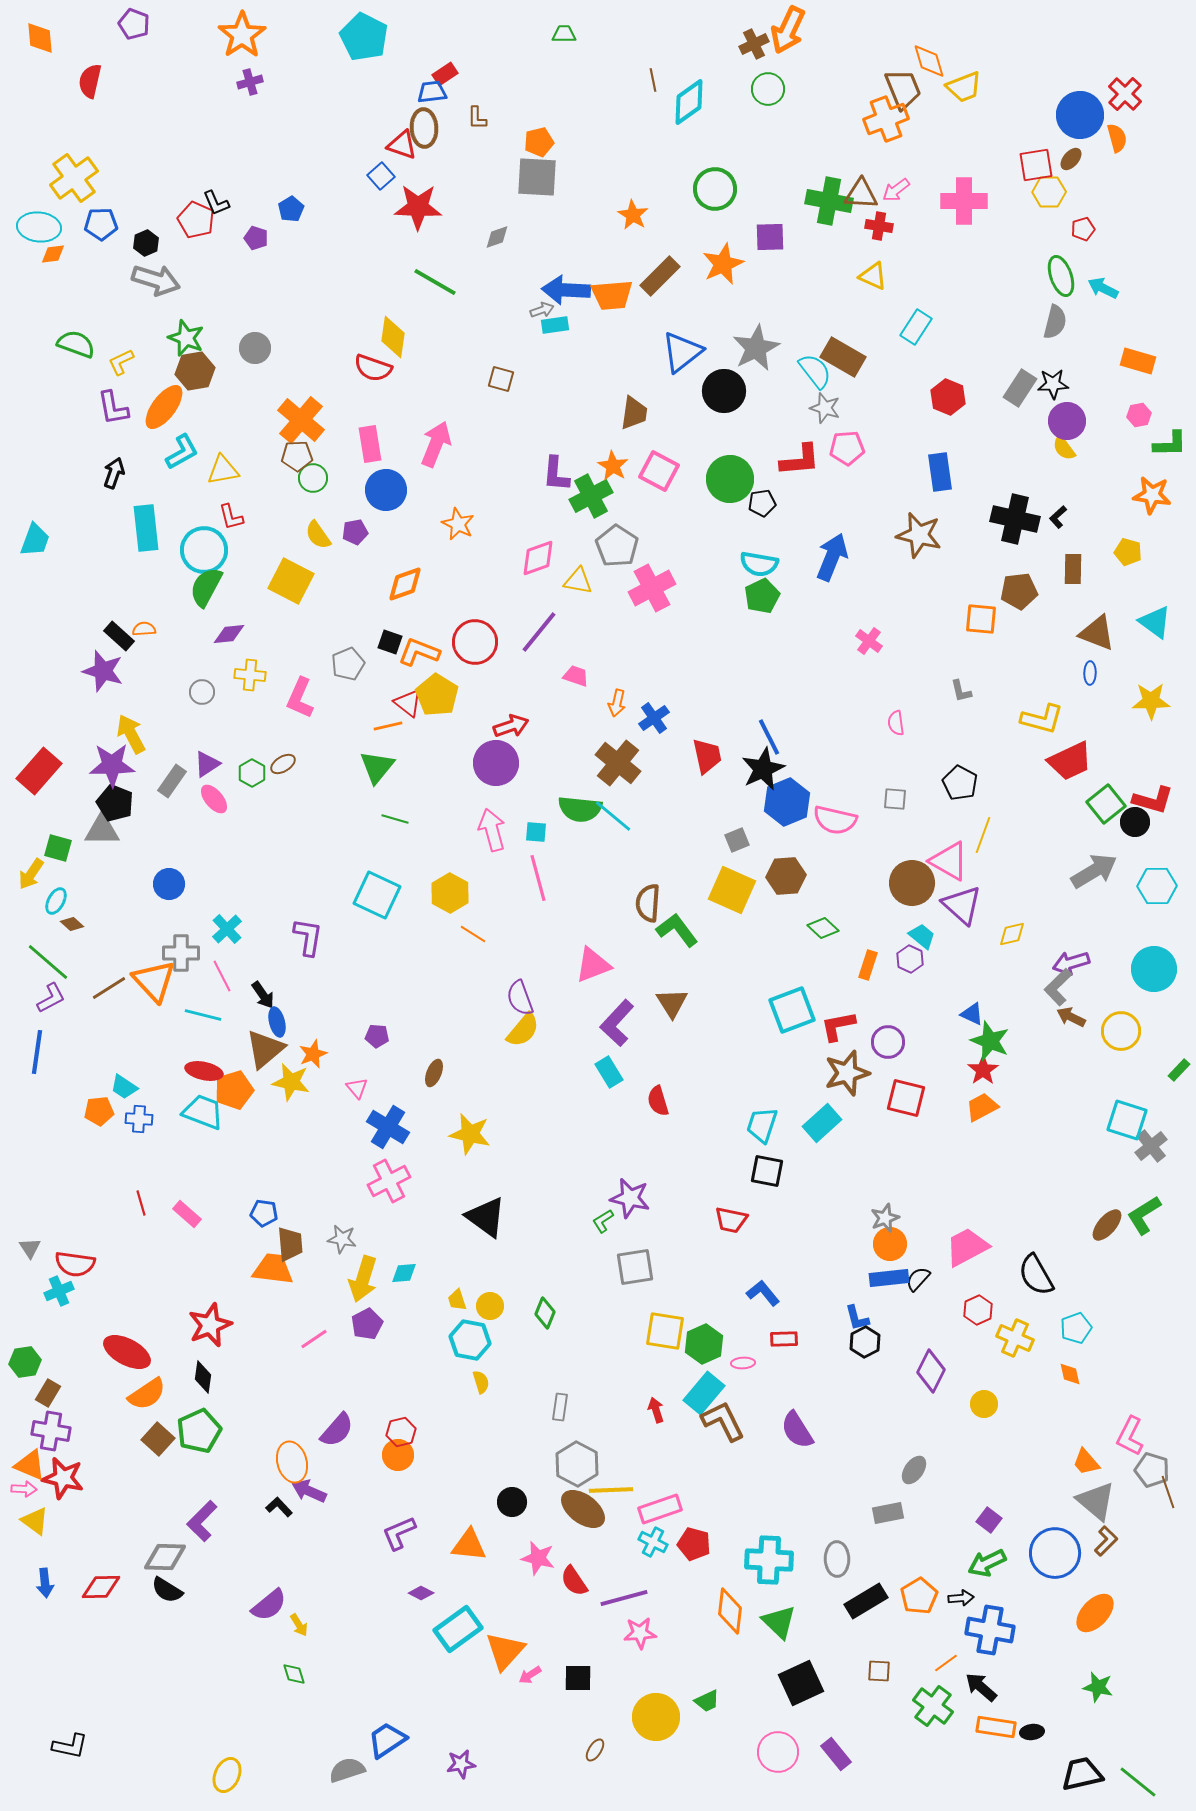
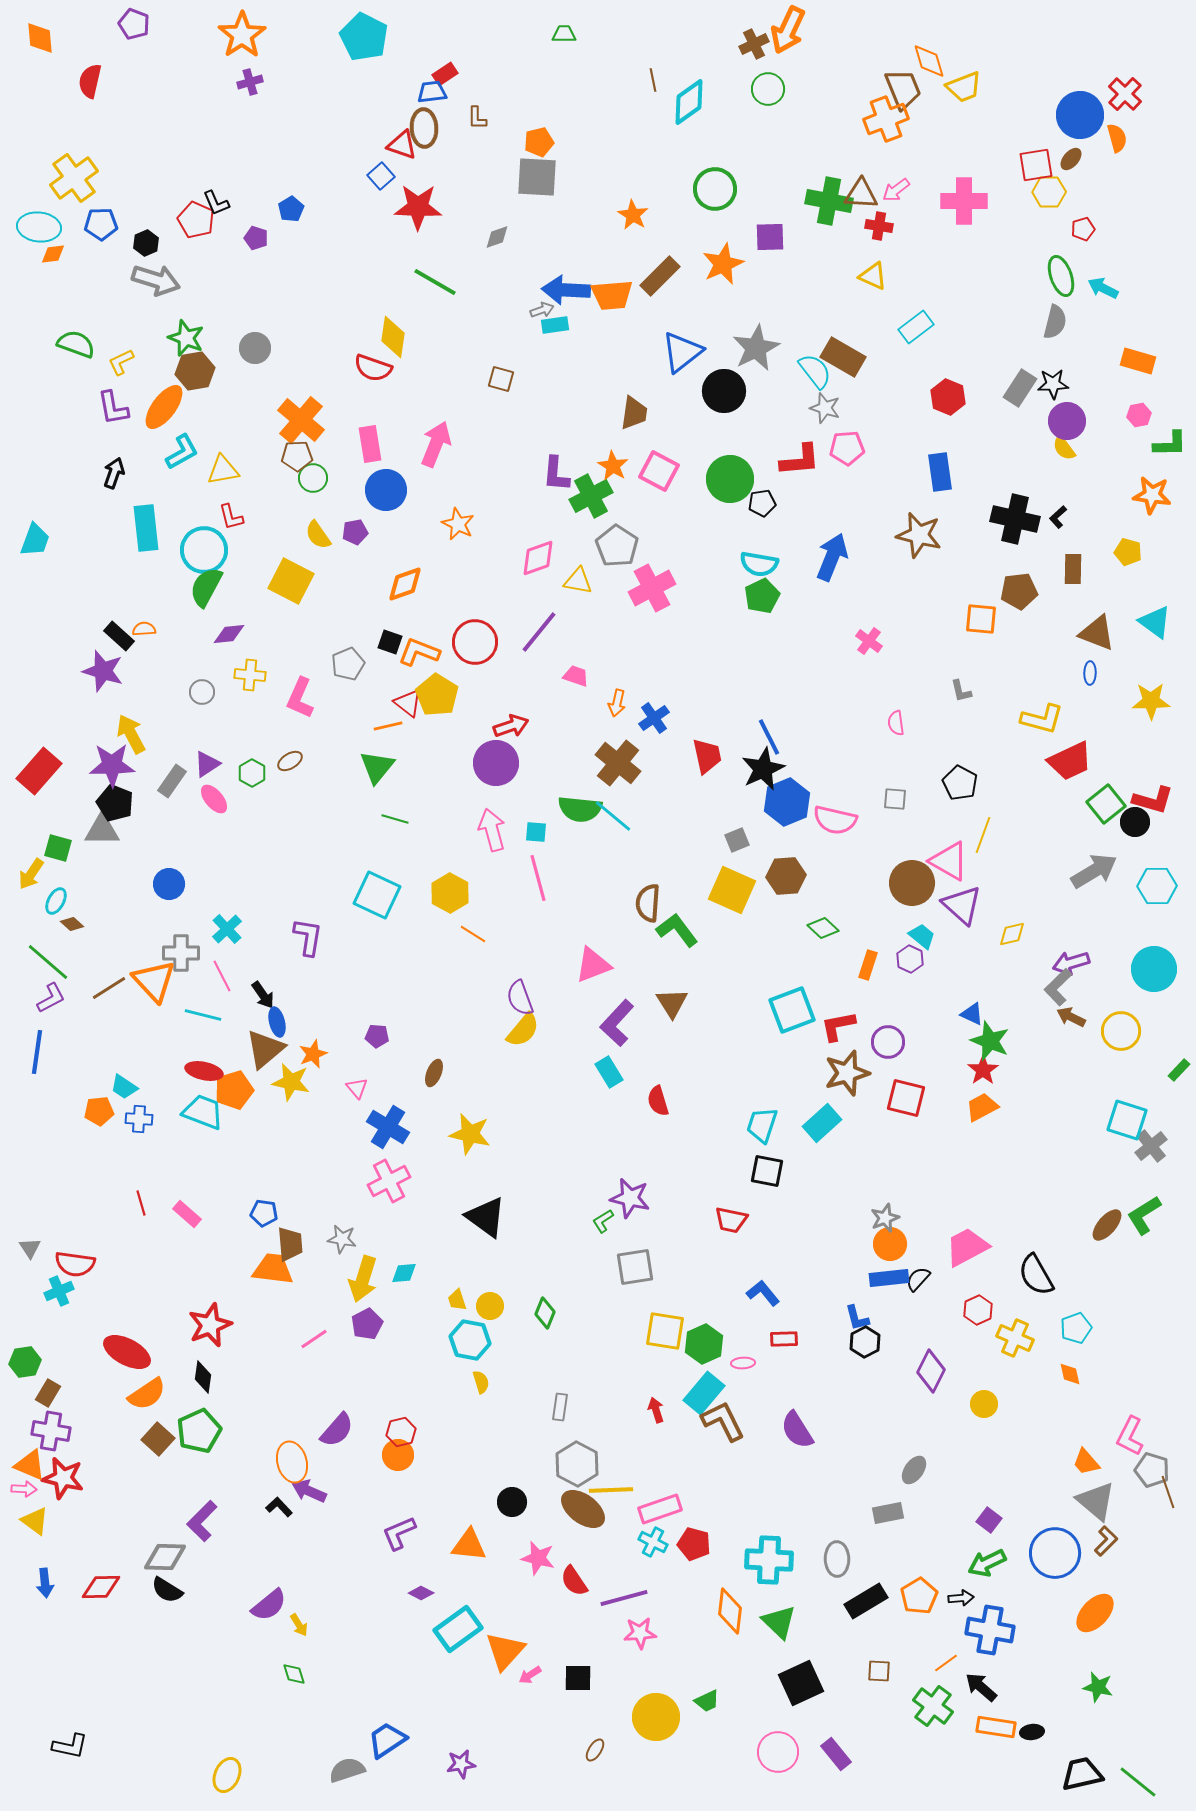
cyan rectangle at (916, 327): rotated 20 degrees clockwise
brown ellipse at (283, 764): moved 7 px right, 3 px up
